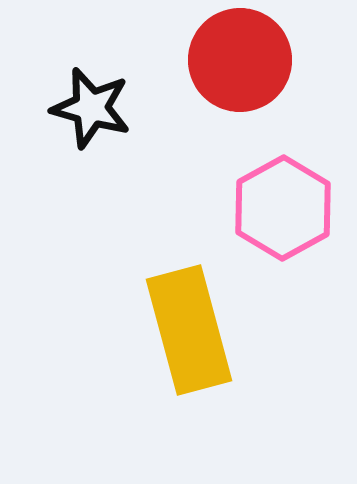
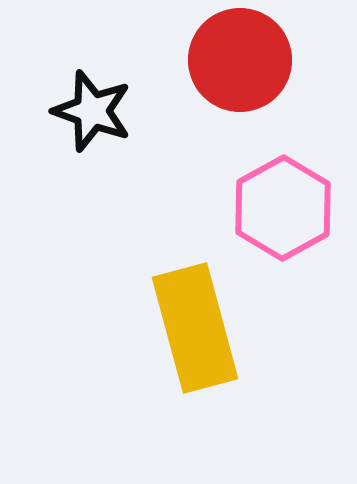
black star: moved 1 px right, 3 px down; rotated 4 degrees clockwise
yellow rectangle: moved 6 px right, 2 px up
